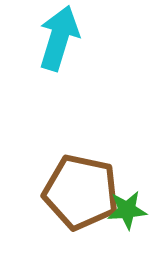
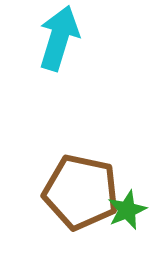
green star: rotated 18 degrees counterclockwise
